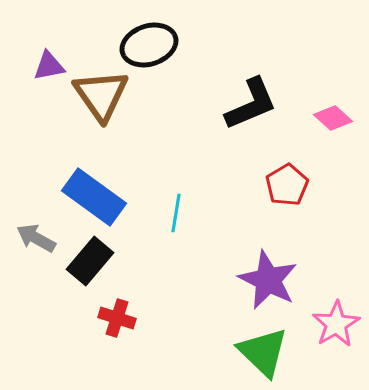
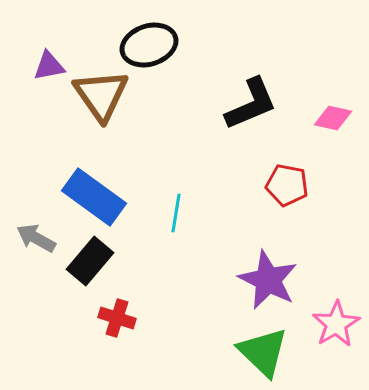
pink diamond: rotated 30 degrees counterclockwise
red pentagon: rotated 30 degrees counterclockwise
